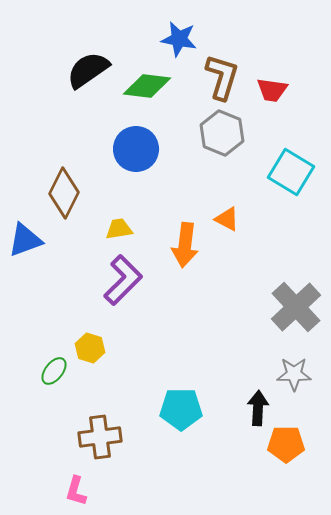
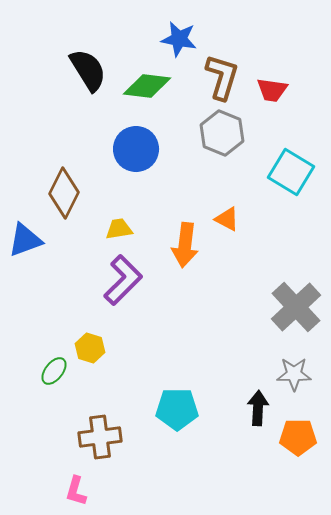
black semicircle: rotated 93 degrees clockwise
cyan pentagon: moved 4 px left
orange pentagon: moved 12 px right, 7 px up
